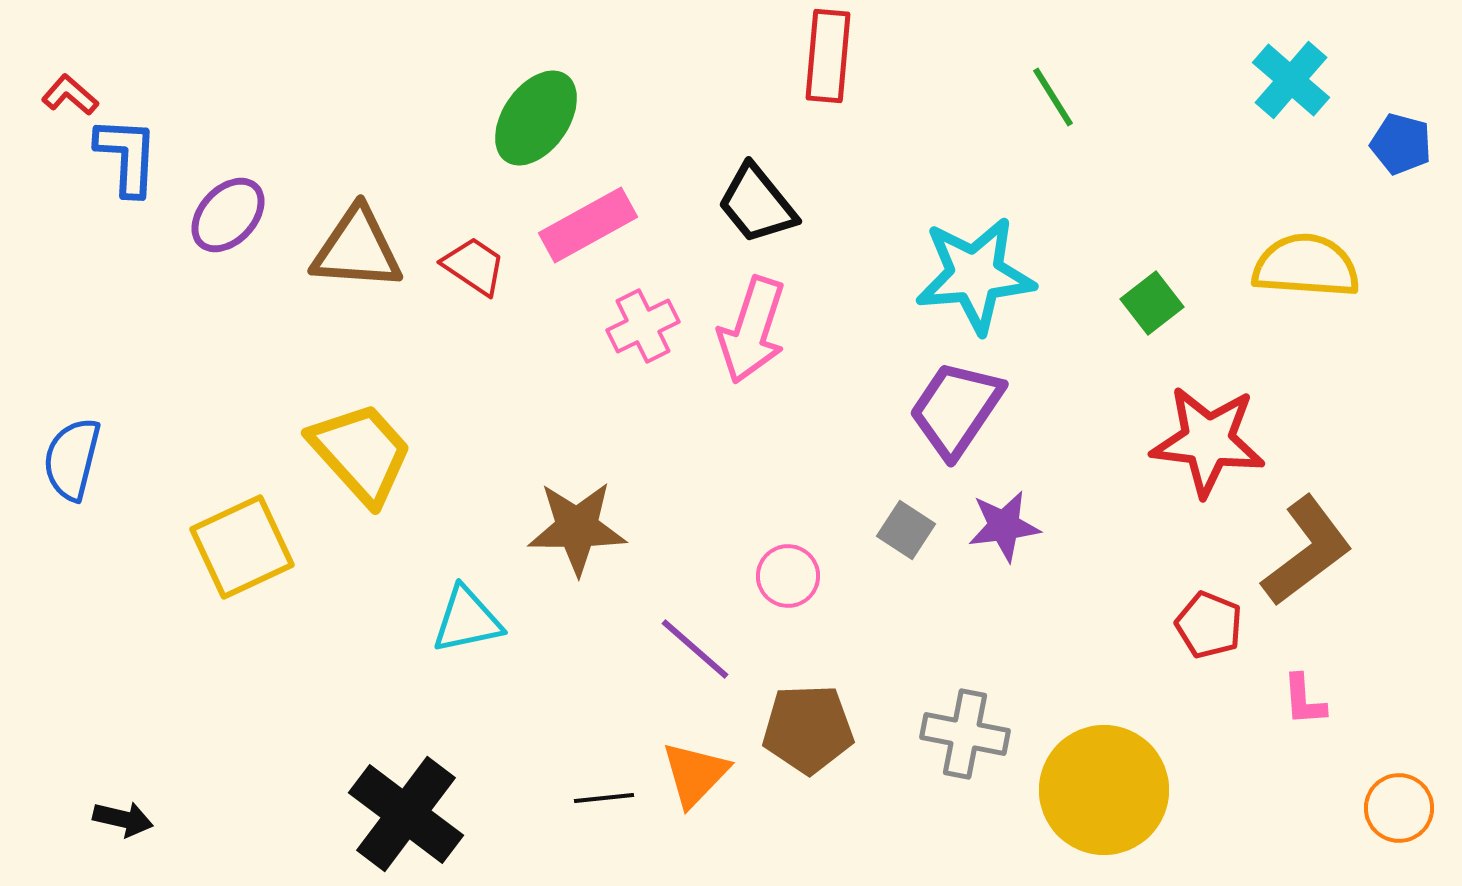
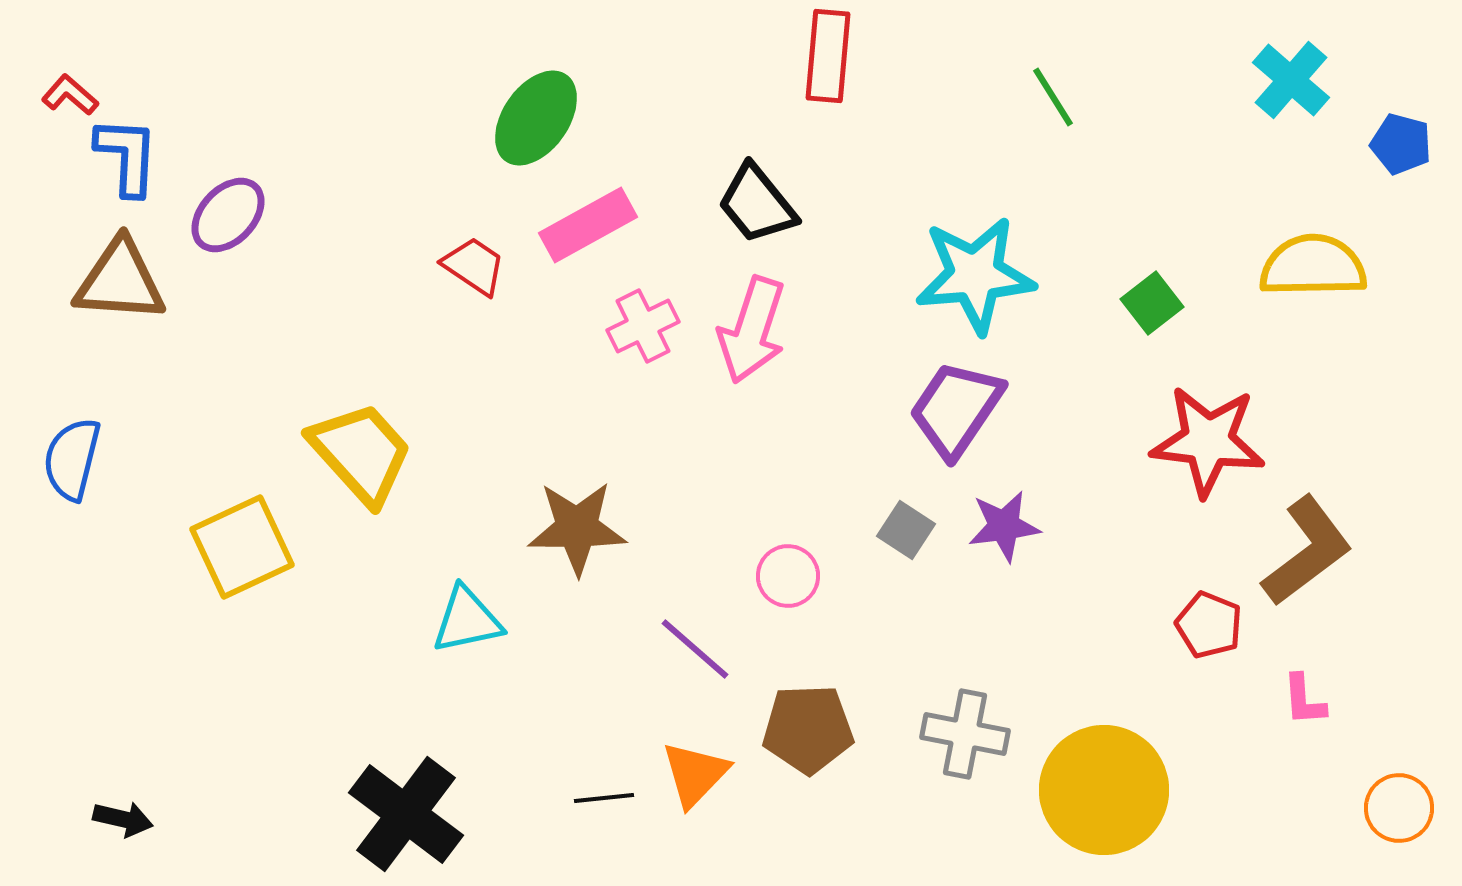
brown triangle: moved 237 px left, 32 px down
yellow semicircle: moved 7 px right; rotated 5 degrees counterclockwise
